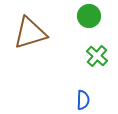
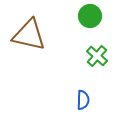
green circle: moved 1 px right
brown triangle: moved 1 px left, 2 px down; rotated 30 degrees clockwise
